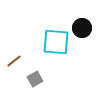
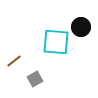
black circle: moved 1 px left, 1 px up
